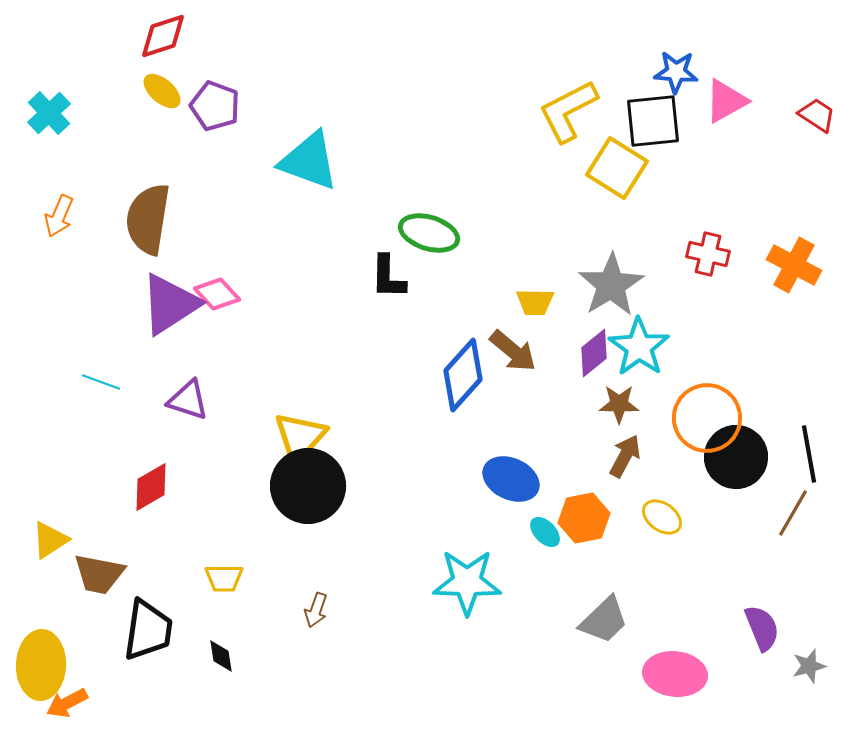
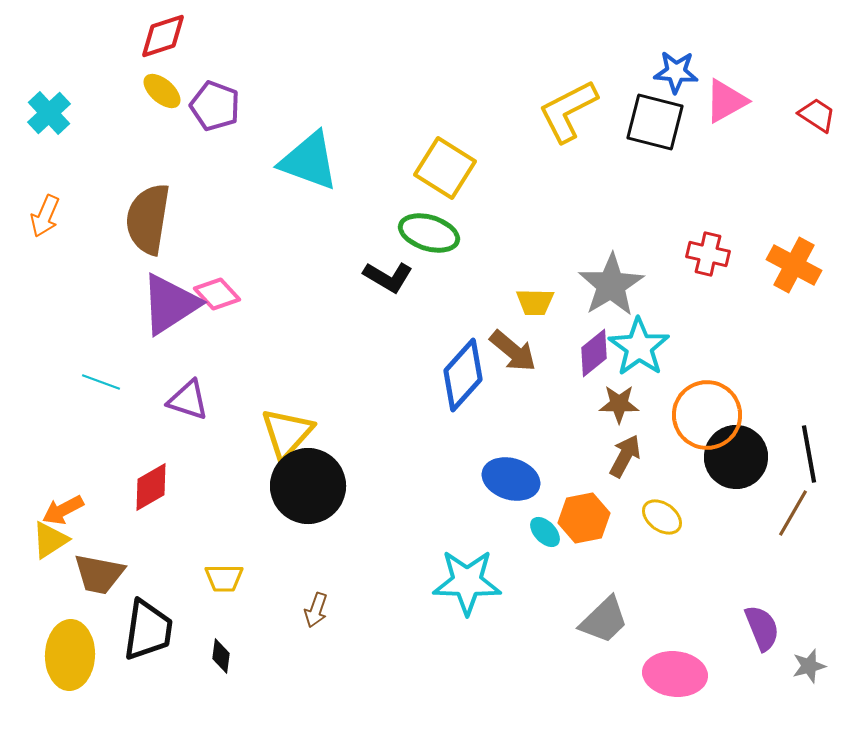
black square at (653, 121): moved 2 px right, 1 px down; rotated 20 degrees clockwise
yellow square at (617, 168): moved 172 px left
orange arrow at (59, 216): moved 14 px left
black L-shape at (388, 277): rotated 60 degrees counterclockwise
orange circle at (707, 418): moved 3 px up
yellow triangle at (300, 437): moved 13 px left, 4 px up
blue ellipse at (511, 479): rotated 8 degrees counterclockwise
black diamond at (221, 656): rotated 16 degrees clockwise
yellow ellipse at (41, 665): moved 29 px right, 10 px up
orange arrow at (67, 703): moved 4 px left, 193 px up
